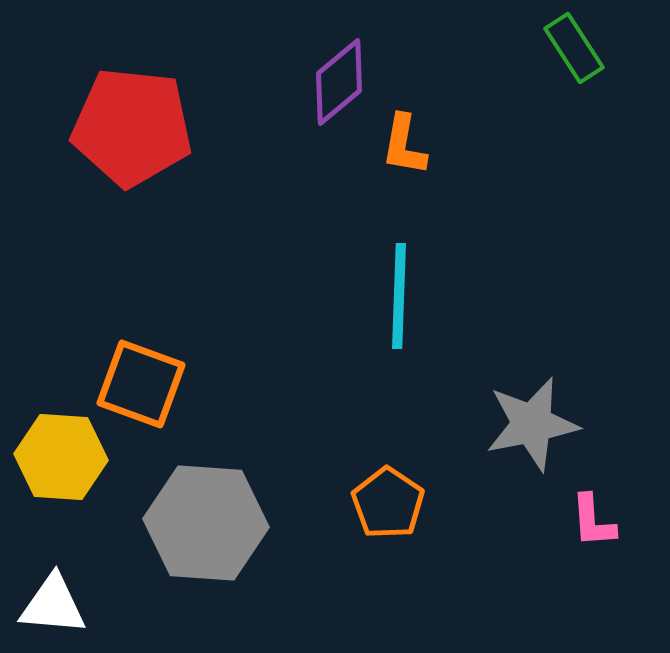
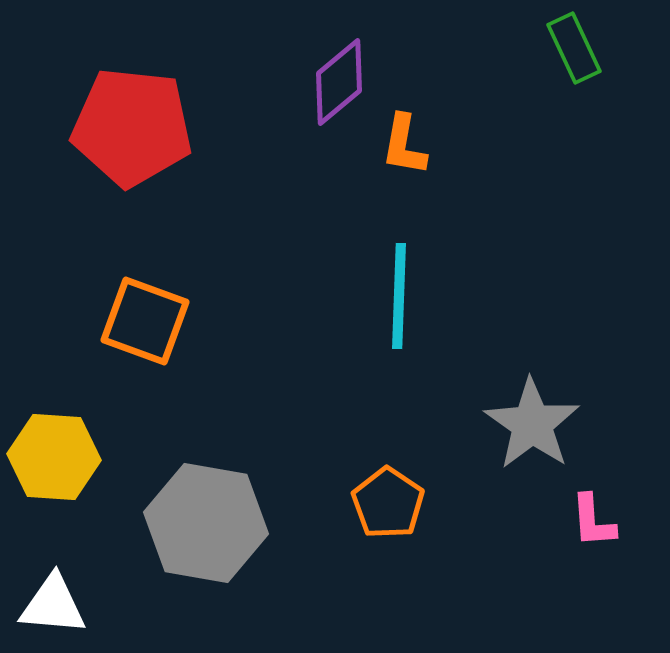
green rectangle: rotated 8 degrees clockwise
orange square: moved 4 px right, 63 px up
gray star: rotated 26 degrees counterclockwise
yellow hexagon: moved 7 px left
gray hexagon: rotated 6 degrees clockwise
